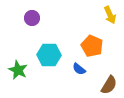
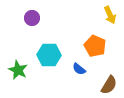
orange pentagon: moved 3 px right
